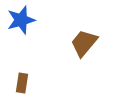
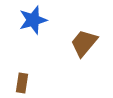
blue star: moved 12 px right
